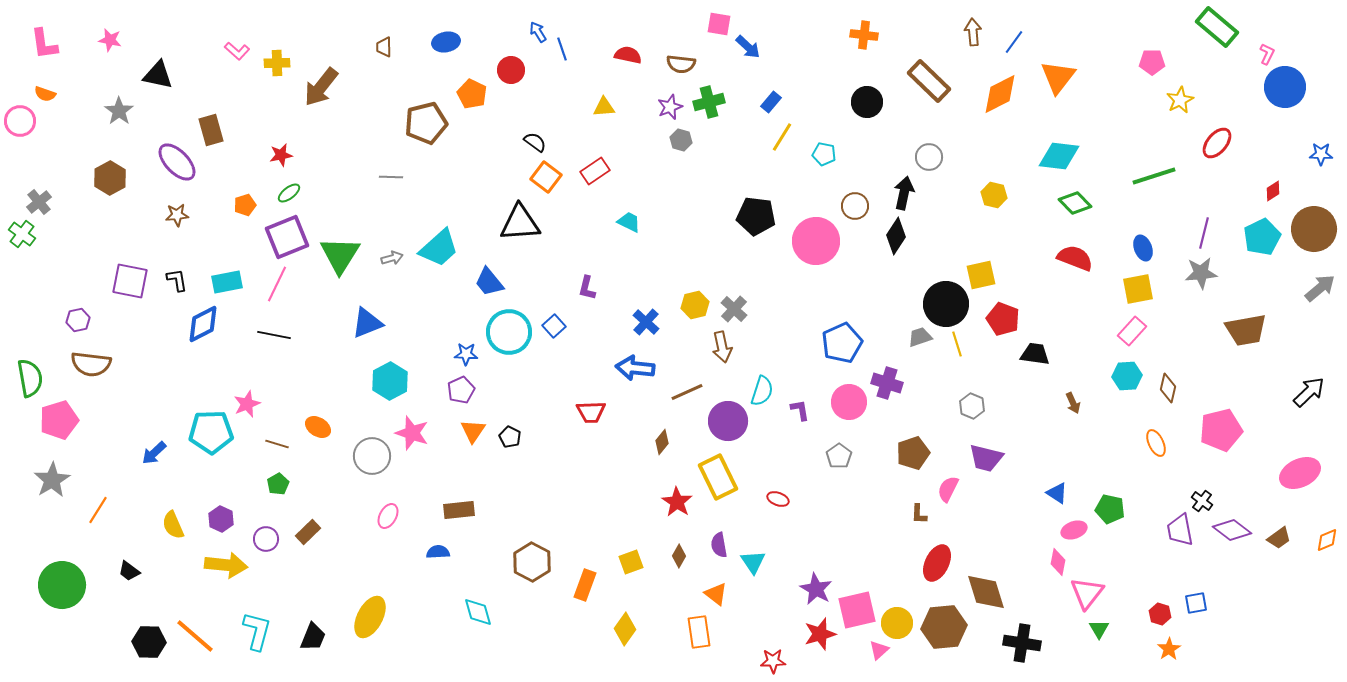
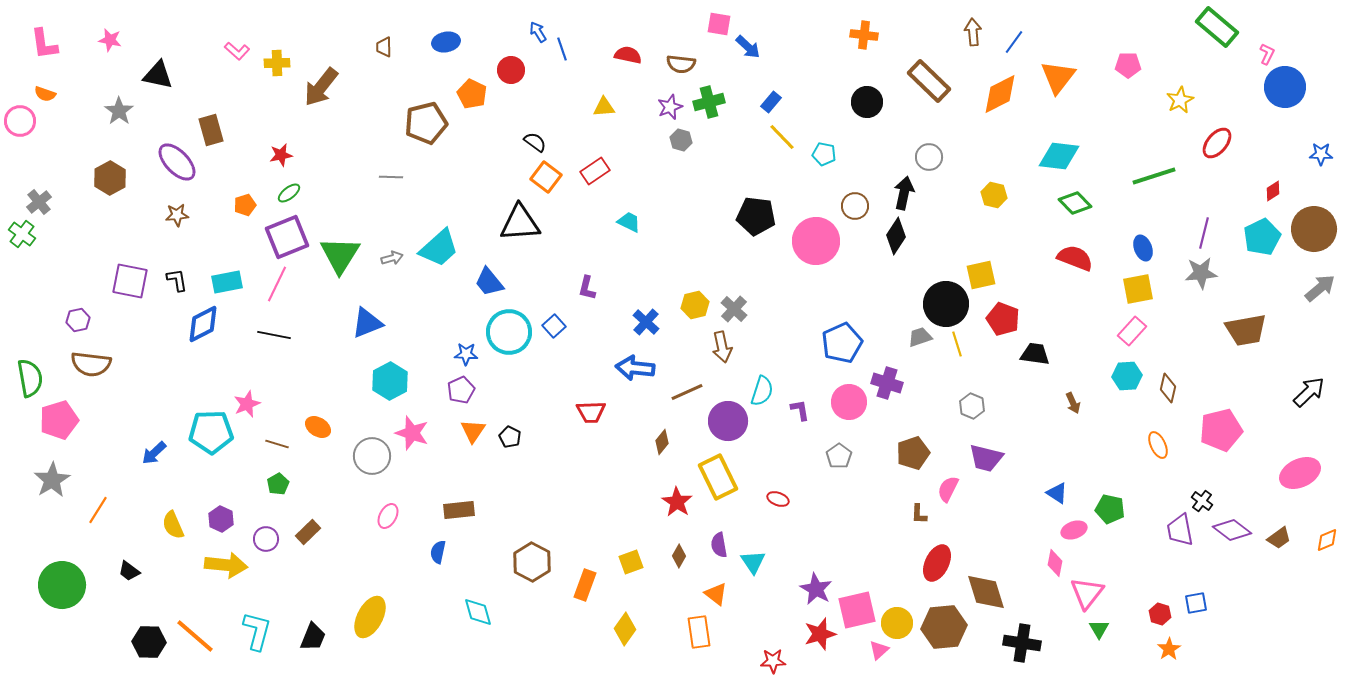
pink pentagon at (1152, 62): moved 24 px left, 3 px down
yellow line at (782, 137): rotated 76 degrees counterclockwise
orange ellipse at (1156, 443): moved 2 px right, 2 px down
blue semicircle at (438, 552): rotated 75 degrees counterclockwise
pink diamond at (1058, 562): moved 3 px left, 1 px down
